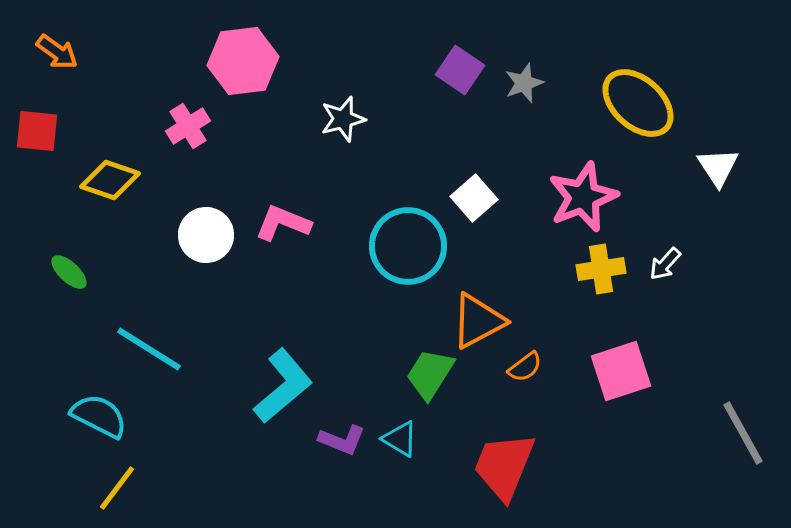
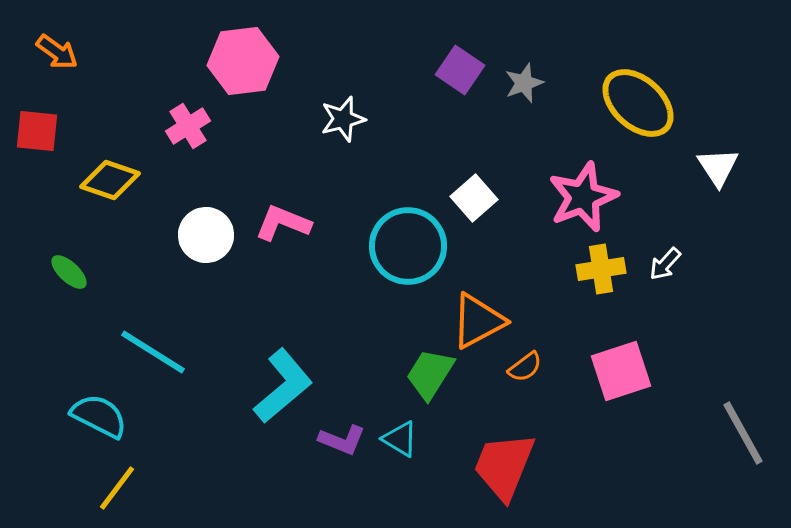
cyan line: moved 4 px right, 3 px down
